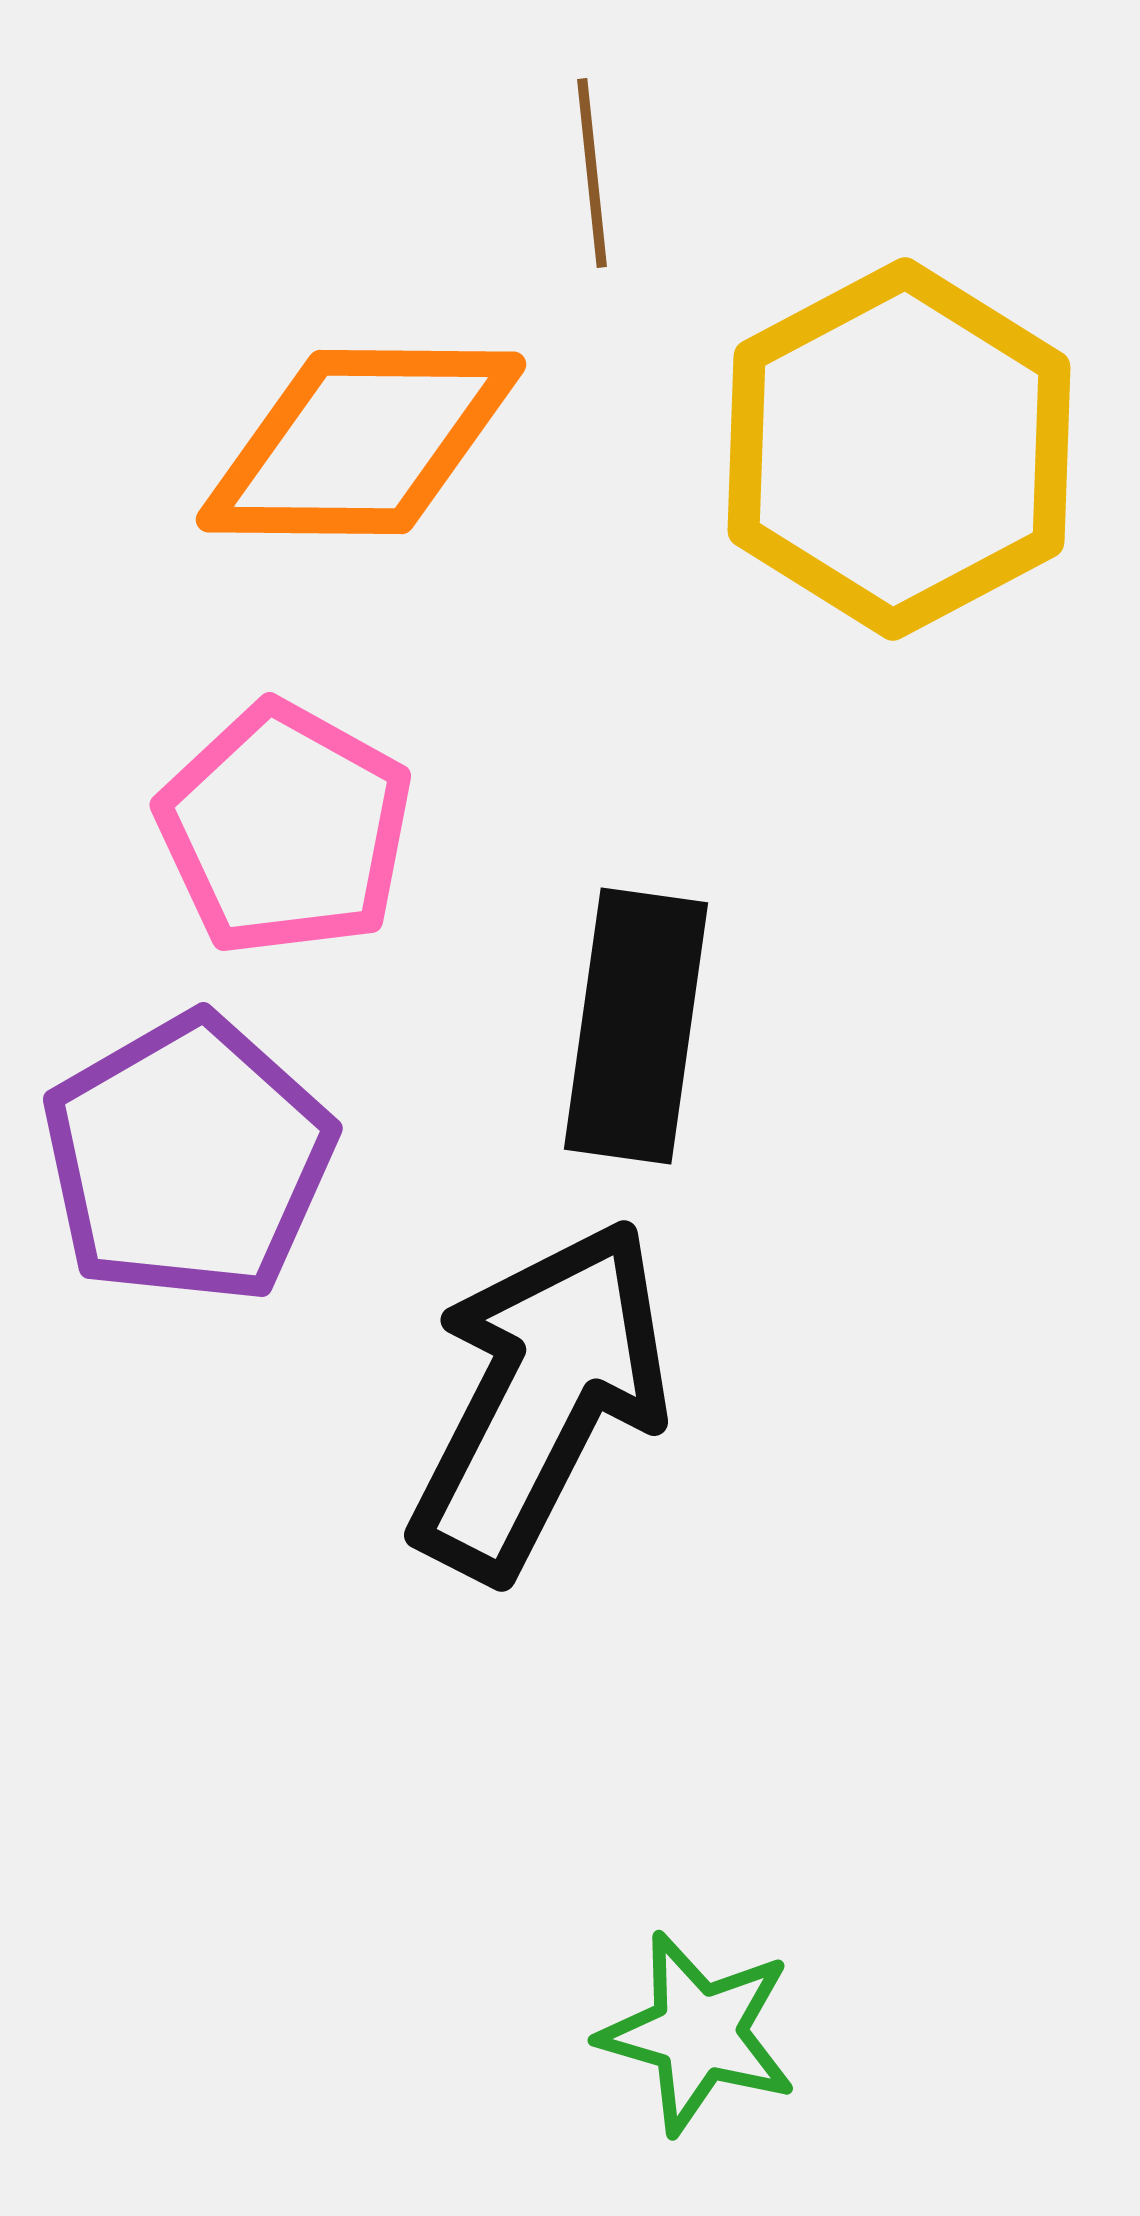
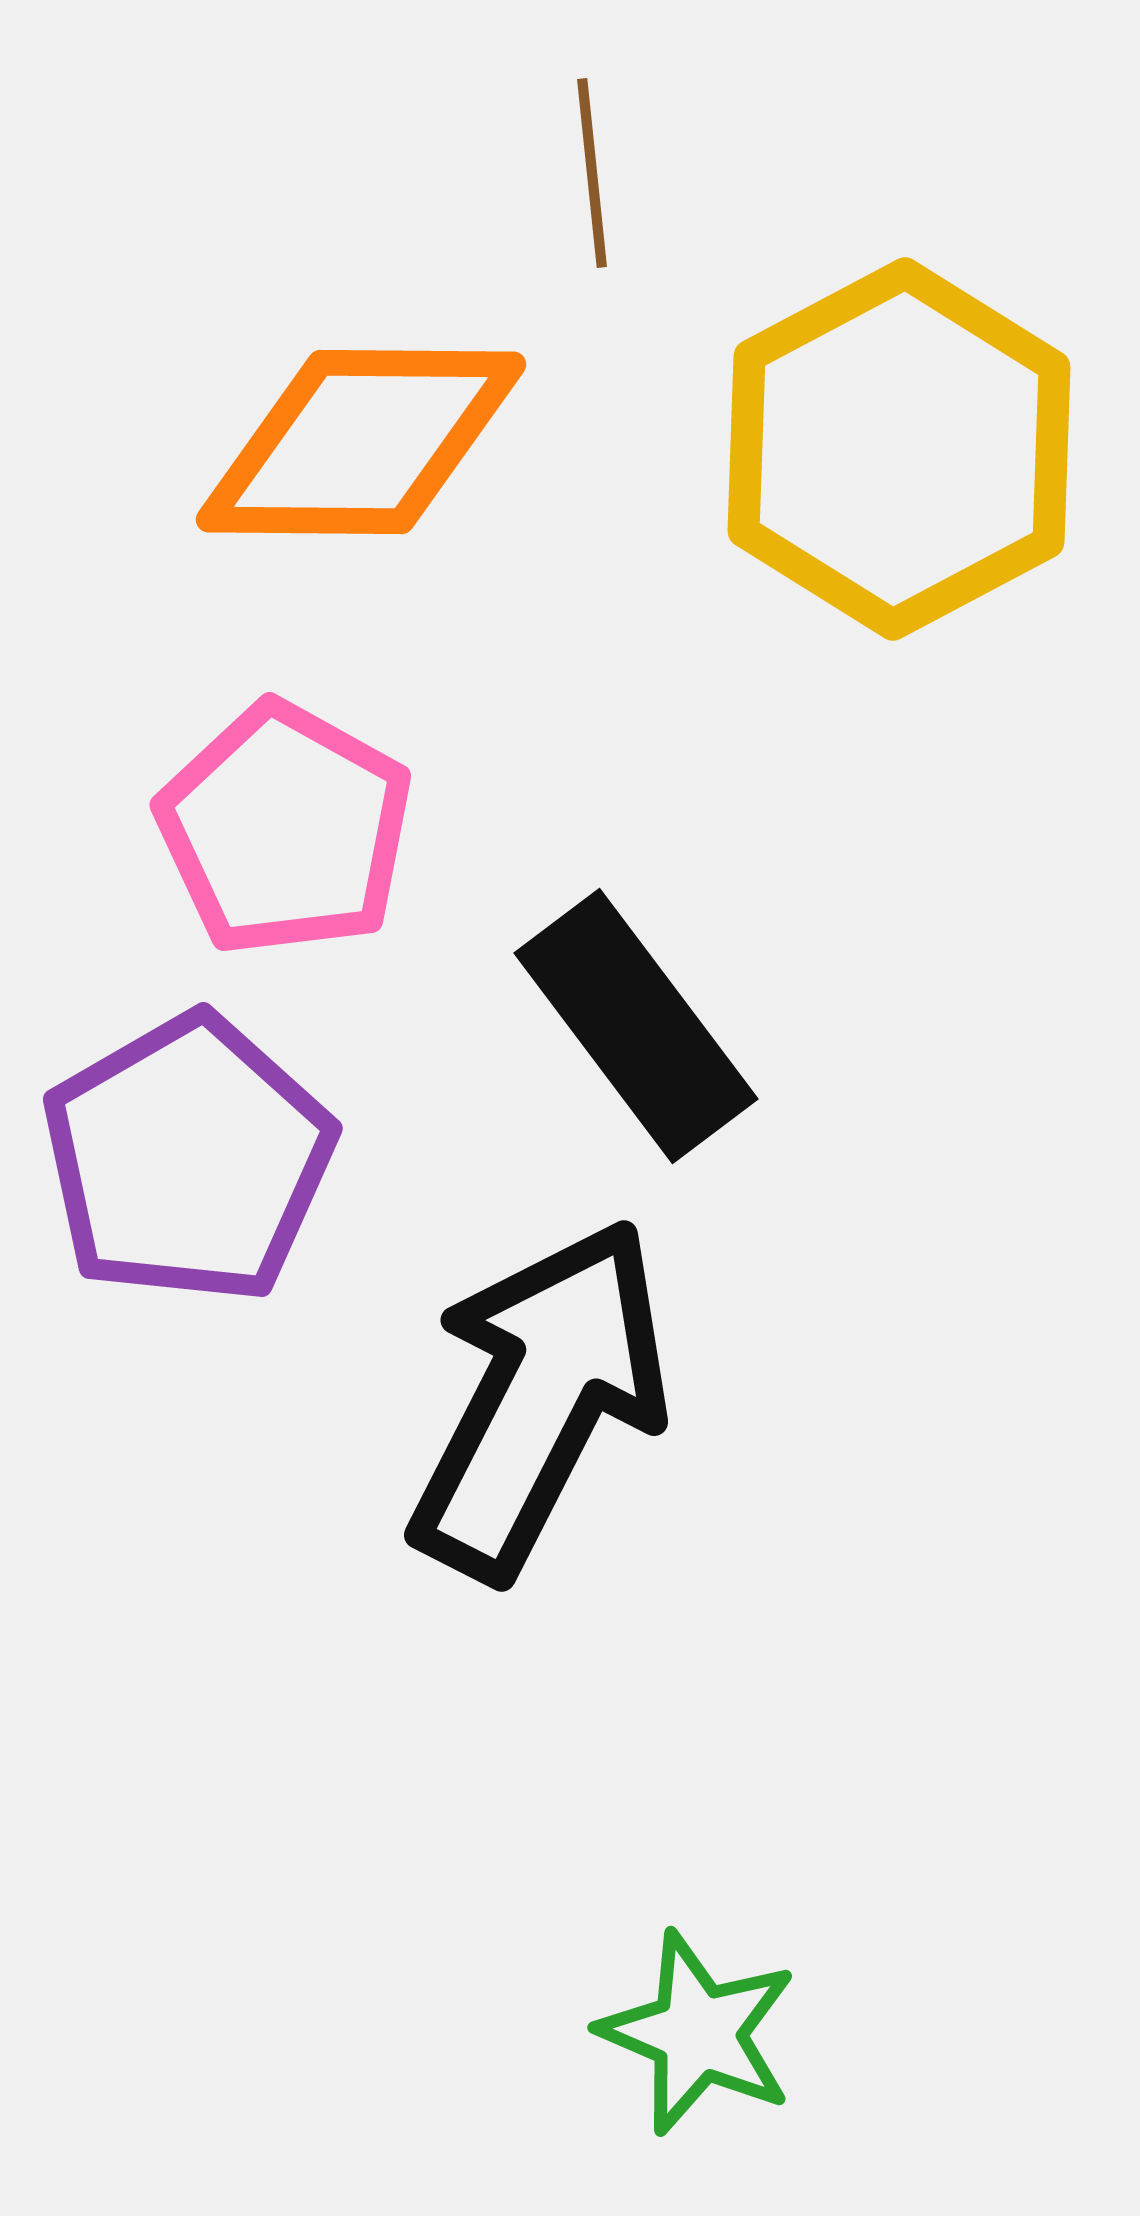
black rectangle: rotated 45 degrees counterclockwise
green star: rotated 7 degrees clockwise
